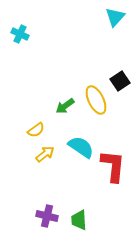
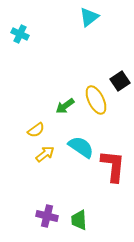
cyan triangle: moved 26 px left; rotated 10 degrees clockwise
